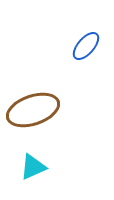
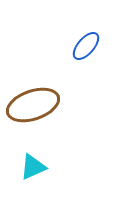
brown ellipse: moved 5 px up
